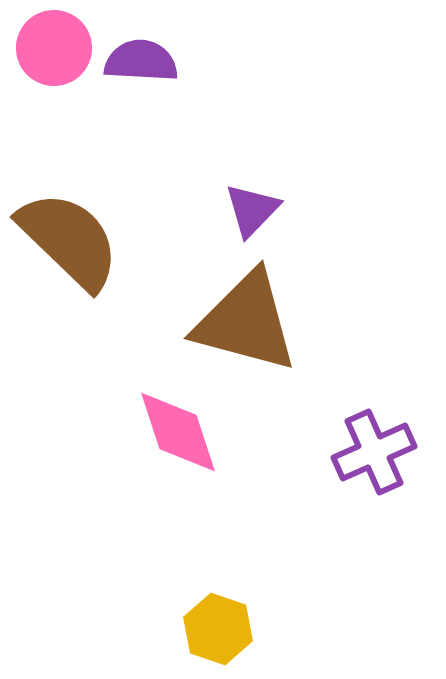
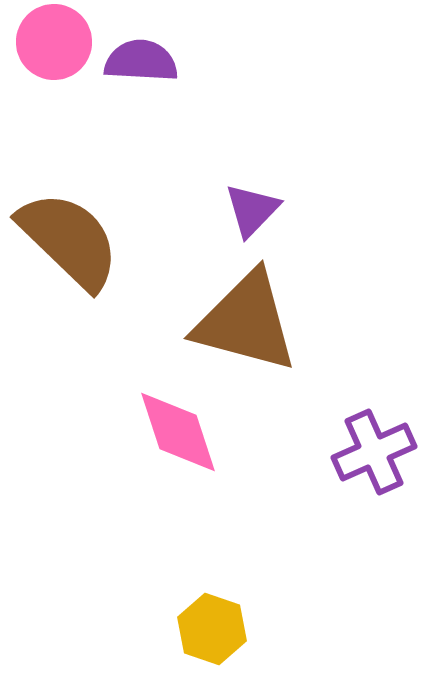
pink circle: moved 6 px up
yellow hexagon: moved 6 px left
